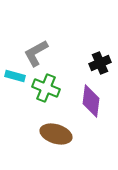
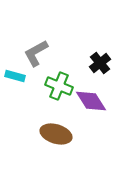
black cross: rotated 15 degrees counterclockwise
green cross: moved 13 px right, 2 px up
purple diamond: rotated 40 degrees counterclockwise
